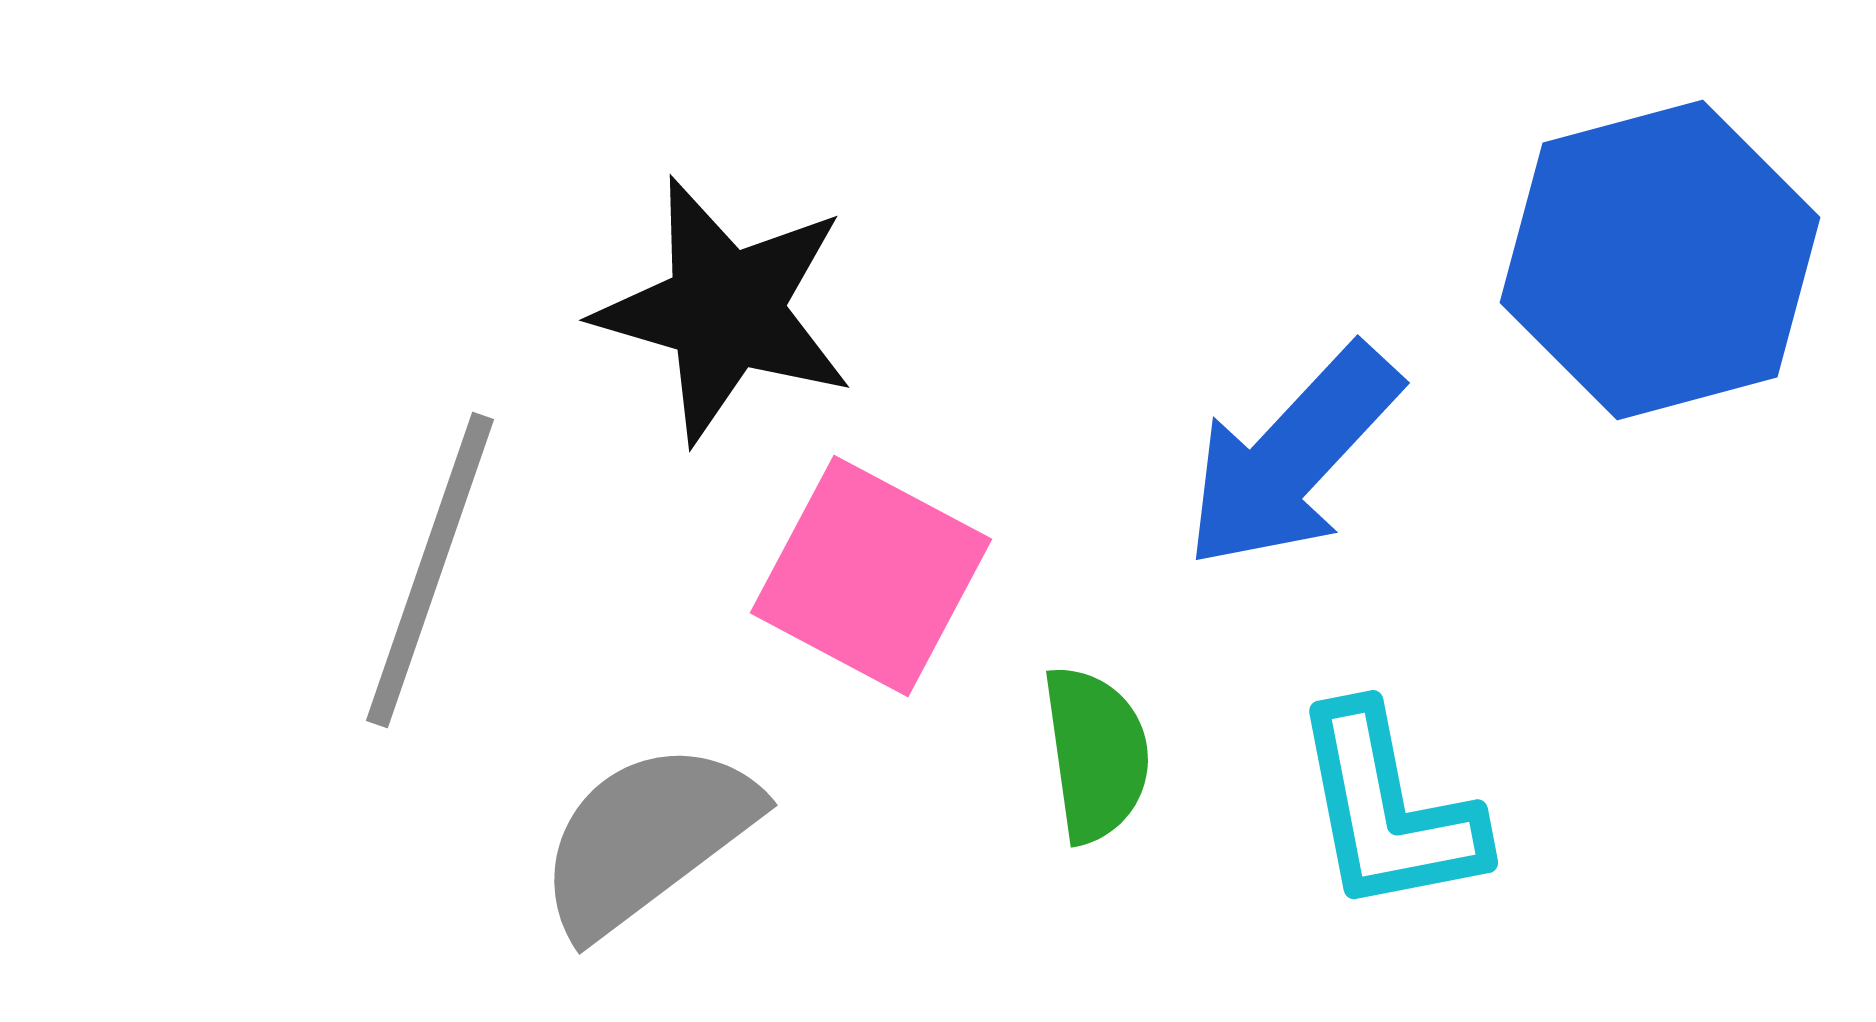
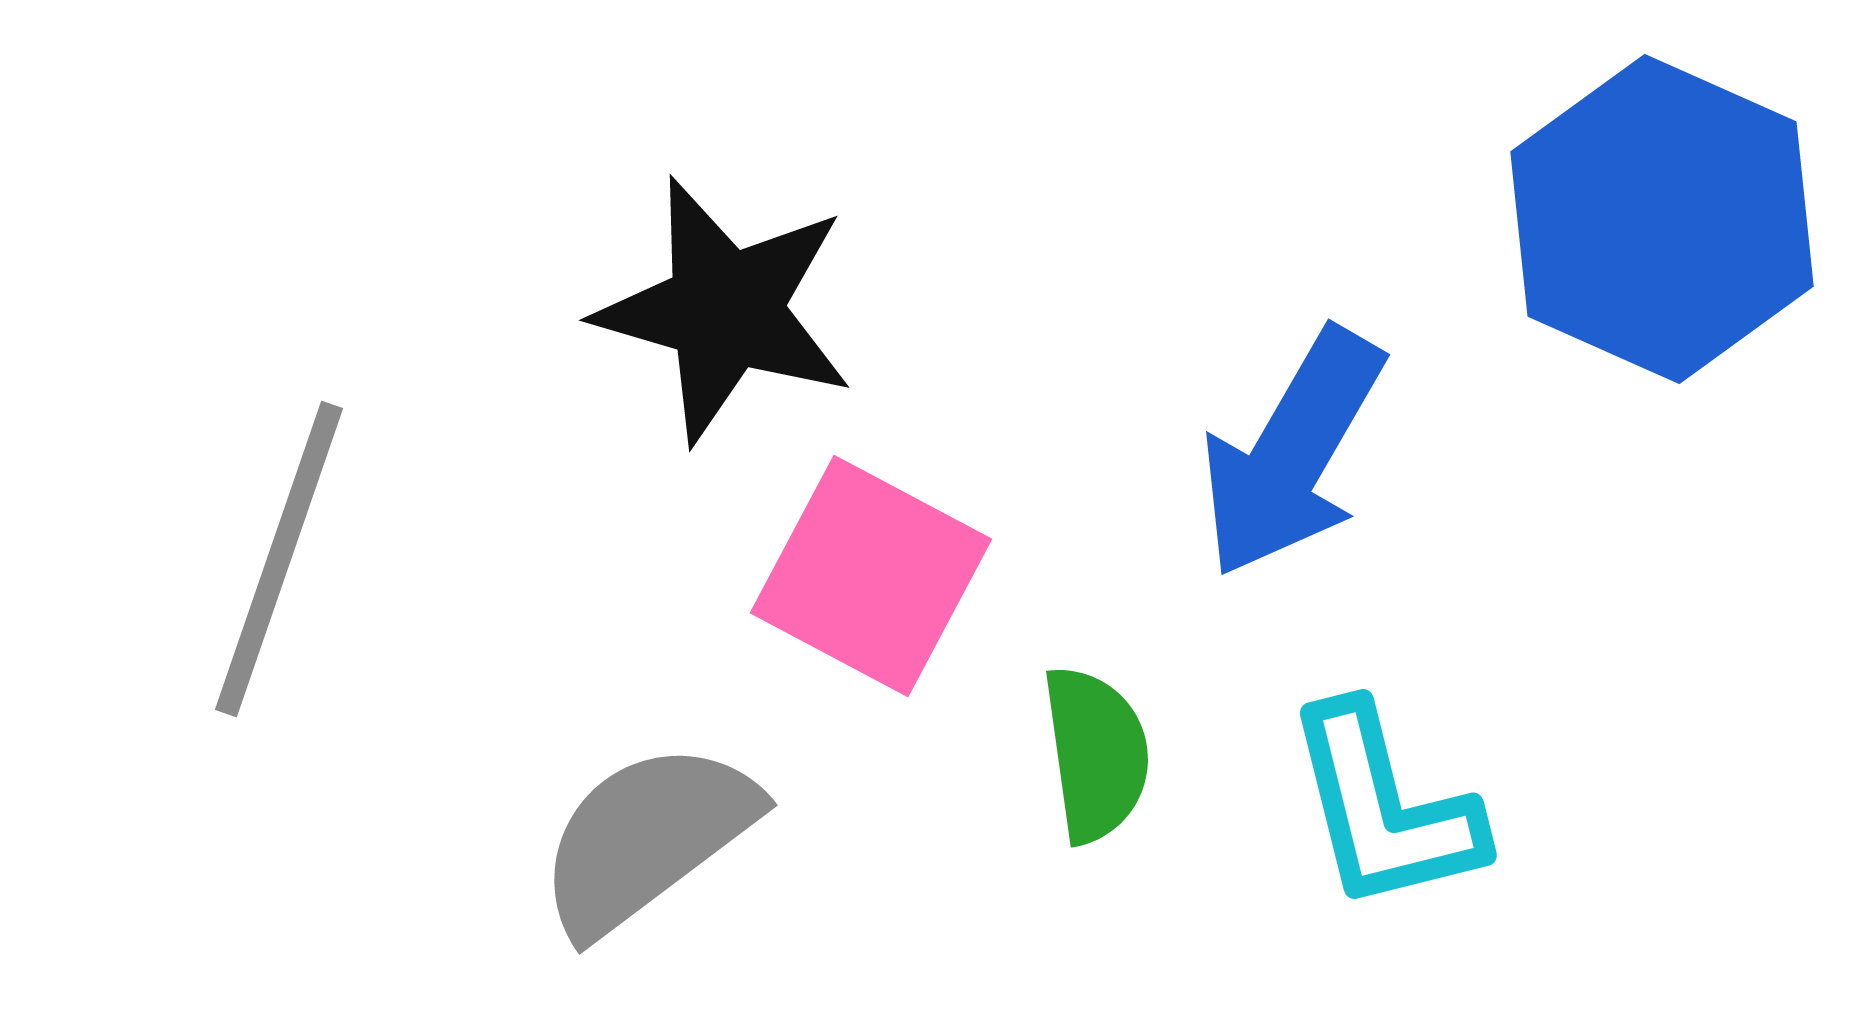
blue hexagon: moved 2 px right, 41 px up; rotated 21 degrees counterclockwise
blue arrow: moved 4 px up; rotated 13 degrees counterclockwise
gray line: moved 151 px left, 11 px up
cyan L-shape: moved 4 px left, 2 px up; rotated 3 degrees counterclockwise
